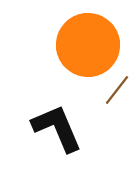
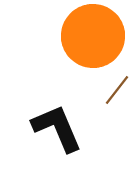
orange circle: moved 5 px right, 9 px up
